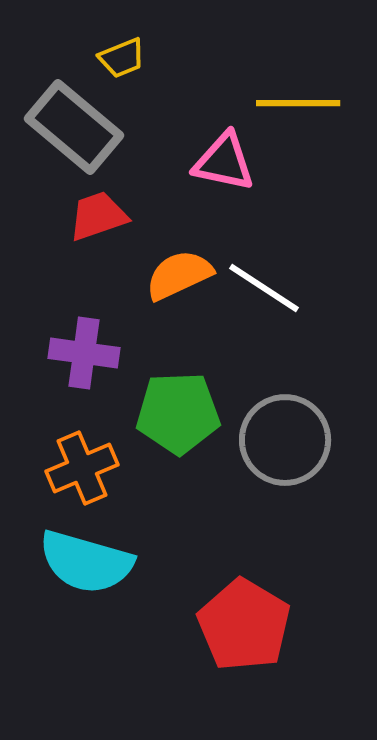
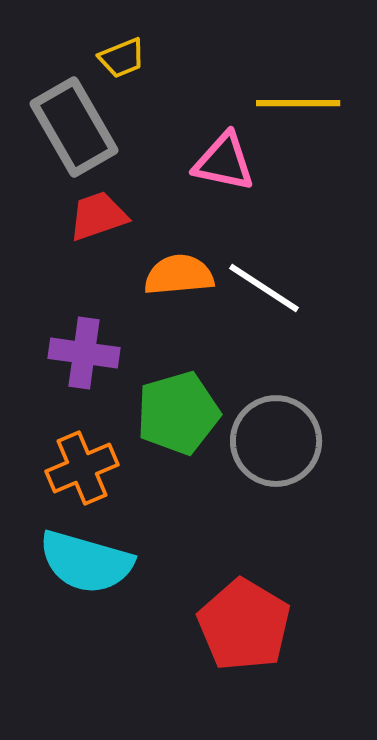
gray rectangle: rotated 20 degrees clockwise
orange semicircle: rotated 20 degrees clockwise
green pentagon: rotated 14 degrees counterclockwise
gray circle: moved 9 px left, 1 px down
